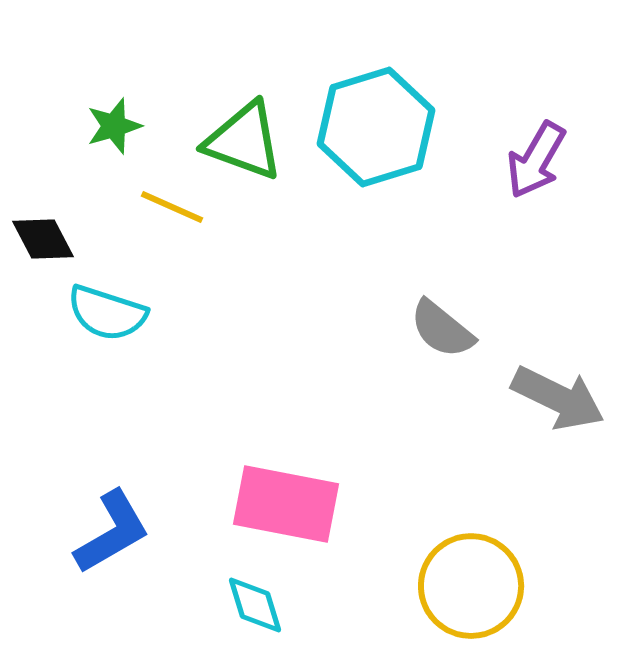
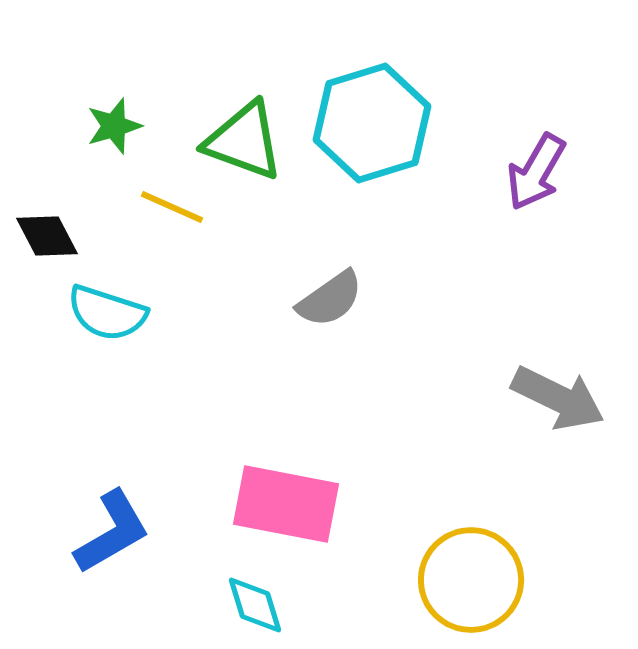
cyan hexagon: moved 4 px left, 4 px up
purple arrow: moved 12 px down
black diamond: moved 4 px right, 3 px up
gray semicircle: moved 112 px left, 30 px up; rotated 74 degrees counterclockwise
yellow circle: moved 6 px up
